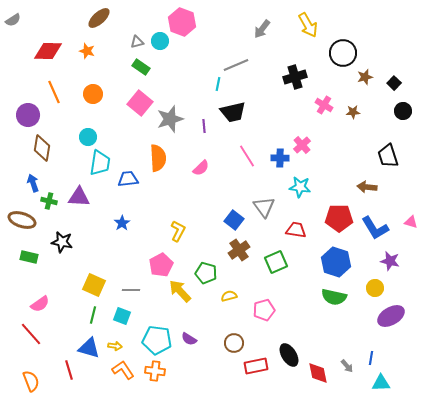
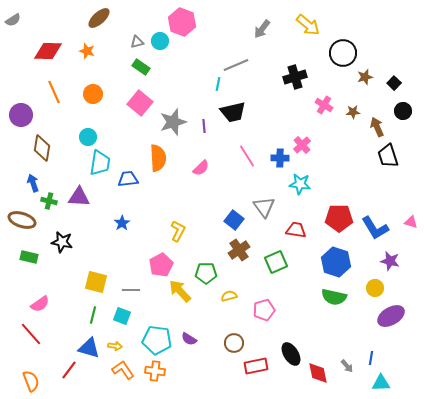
yellow arrow at (308, 25): rotated 20 degrees counterclockwise
purple circle at (28, 115): moved 7 px left
gray star at (170, 119): moved 3 px right, 3 px down
cyan star at (300, 187): moved 3 px up
brown arrow at (367, 187): moved 10 px right, 60 px up; rotated 60 degrees clockwise
green pentagon at (206, 273): rotated 15 degrees counterclockwise
yellow square at (94, 285): moved 2 px right, 3 px up; rotated 10 degrees counterclockwise
black ellipse at (289, 355): moved 2 px right, 1 px up
red line at (69, 370): rotated 54 degrees clockwise
